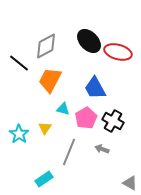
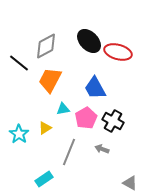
cyan triangle: rotated 24 degrees counterclockwise
yellow triangle: rotated 24 degrees clockwise
